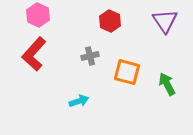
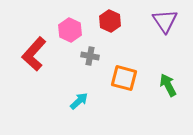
pink hexagon: moved 32 px right, 15 px down
gray cross: rotated 24 degrees clockwise
orange square: moved 3 px left, 6 px down
green arrow: moved 1 px right, 1 px down
cyan arrow: rotated 24 degrees counterclockwise
